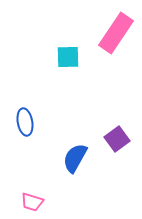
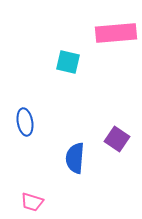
pink rectangle: rotated 51 degrees clockwise
cyan square: moved 5 px down; rotated 15 degrees clockwise
purple square: rotated 20 degrees counterclockwise
blue semicircle: rotated 24 degrees counterclockwise
